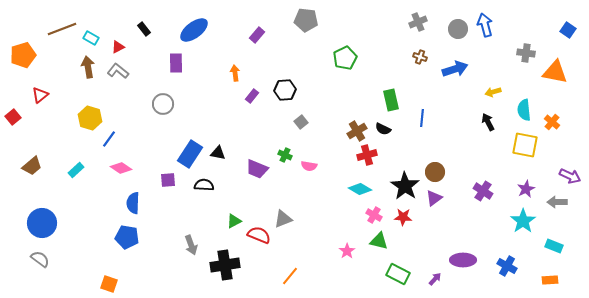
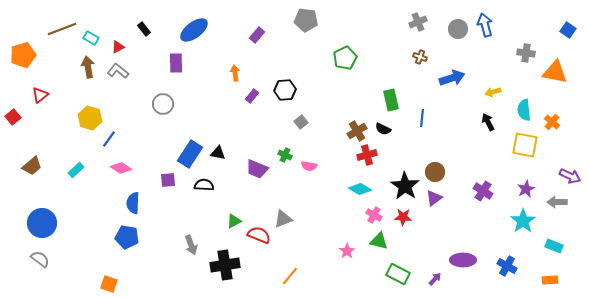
blue arrow at (455, 69): moved 3 px left, 9 px down
